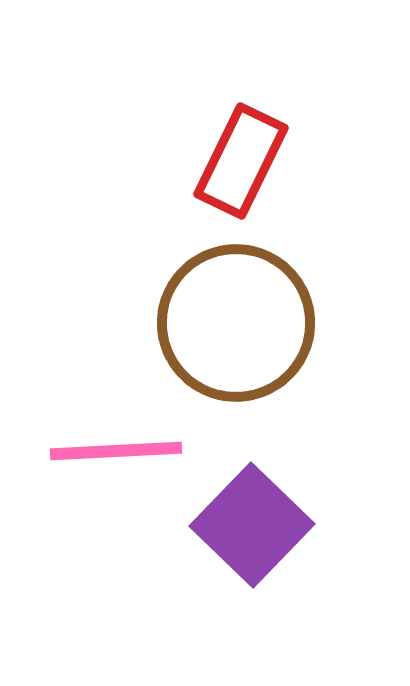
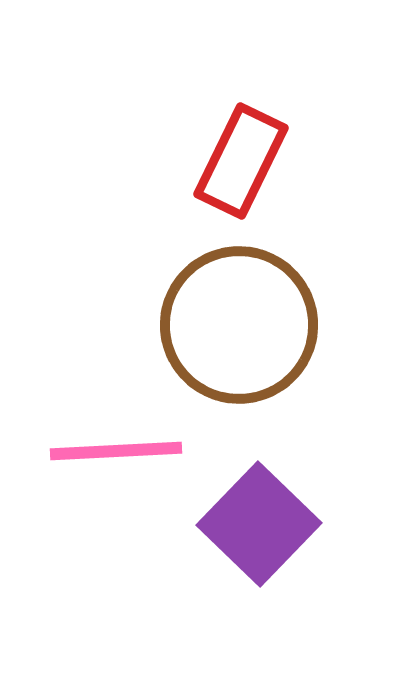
brown circle: moved 3 px right, 2 px down
purple square: moved 7 px right, 1 px up
